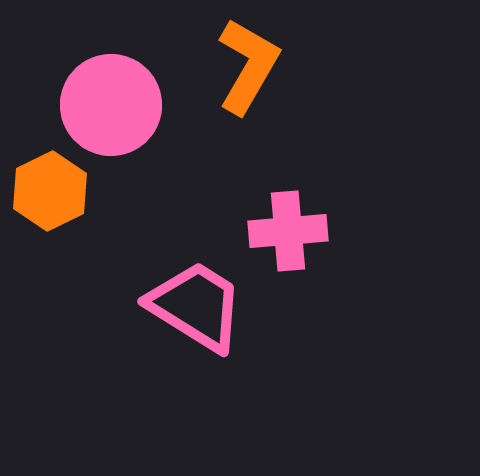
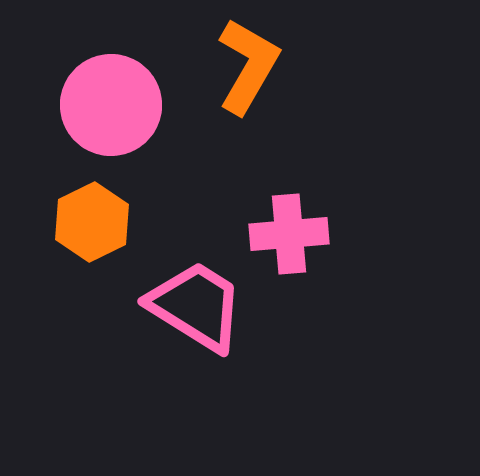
orange hexagon: moved 42 px right, 31 px down
pink cross: moved 1 px right, 3 px down
